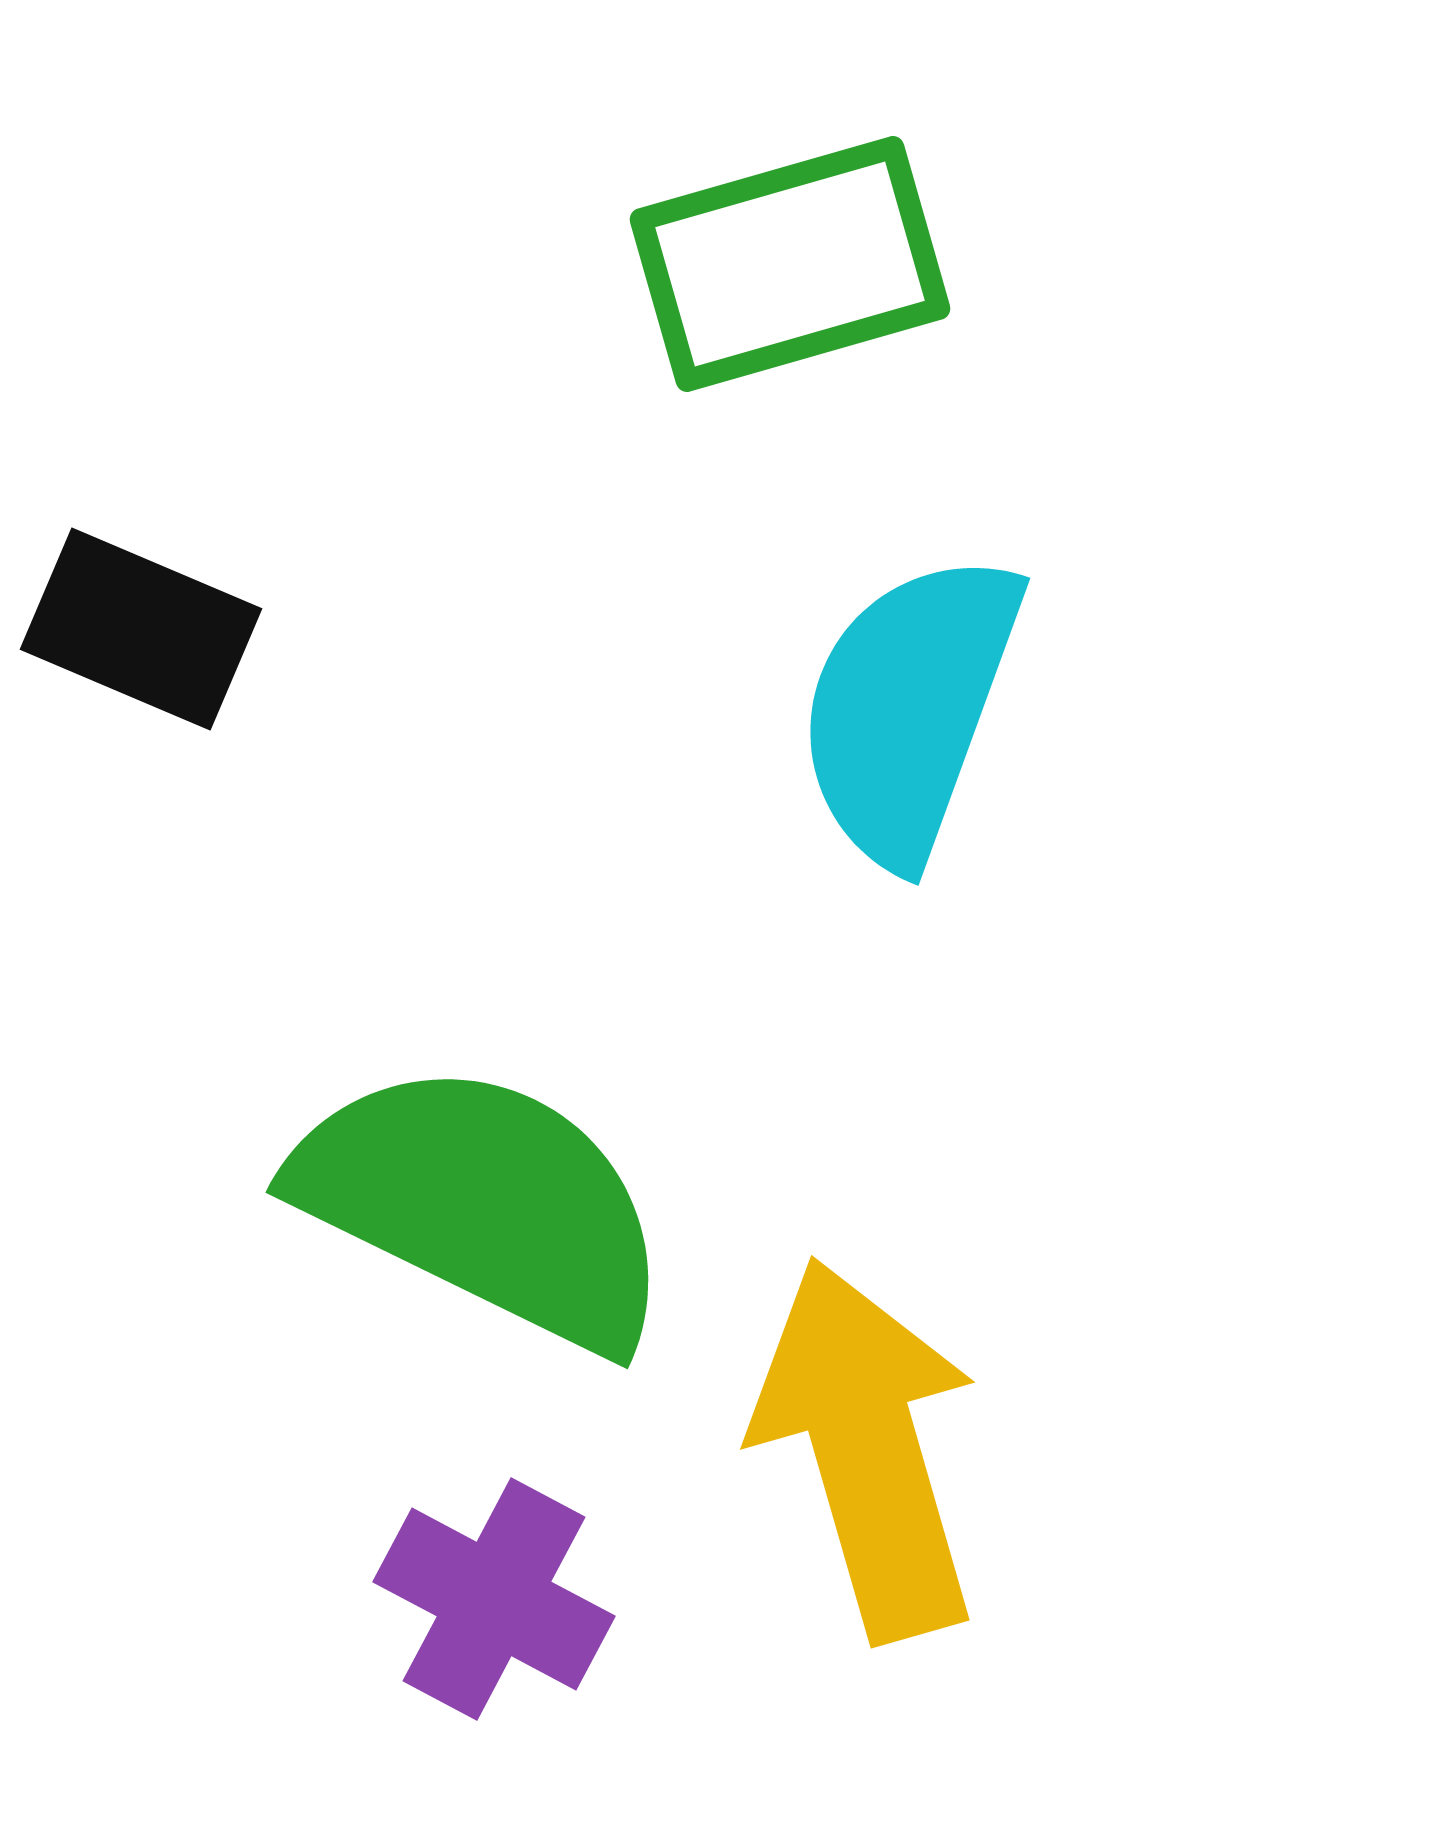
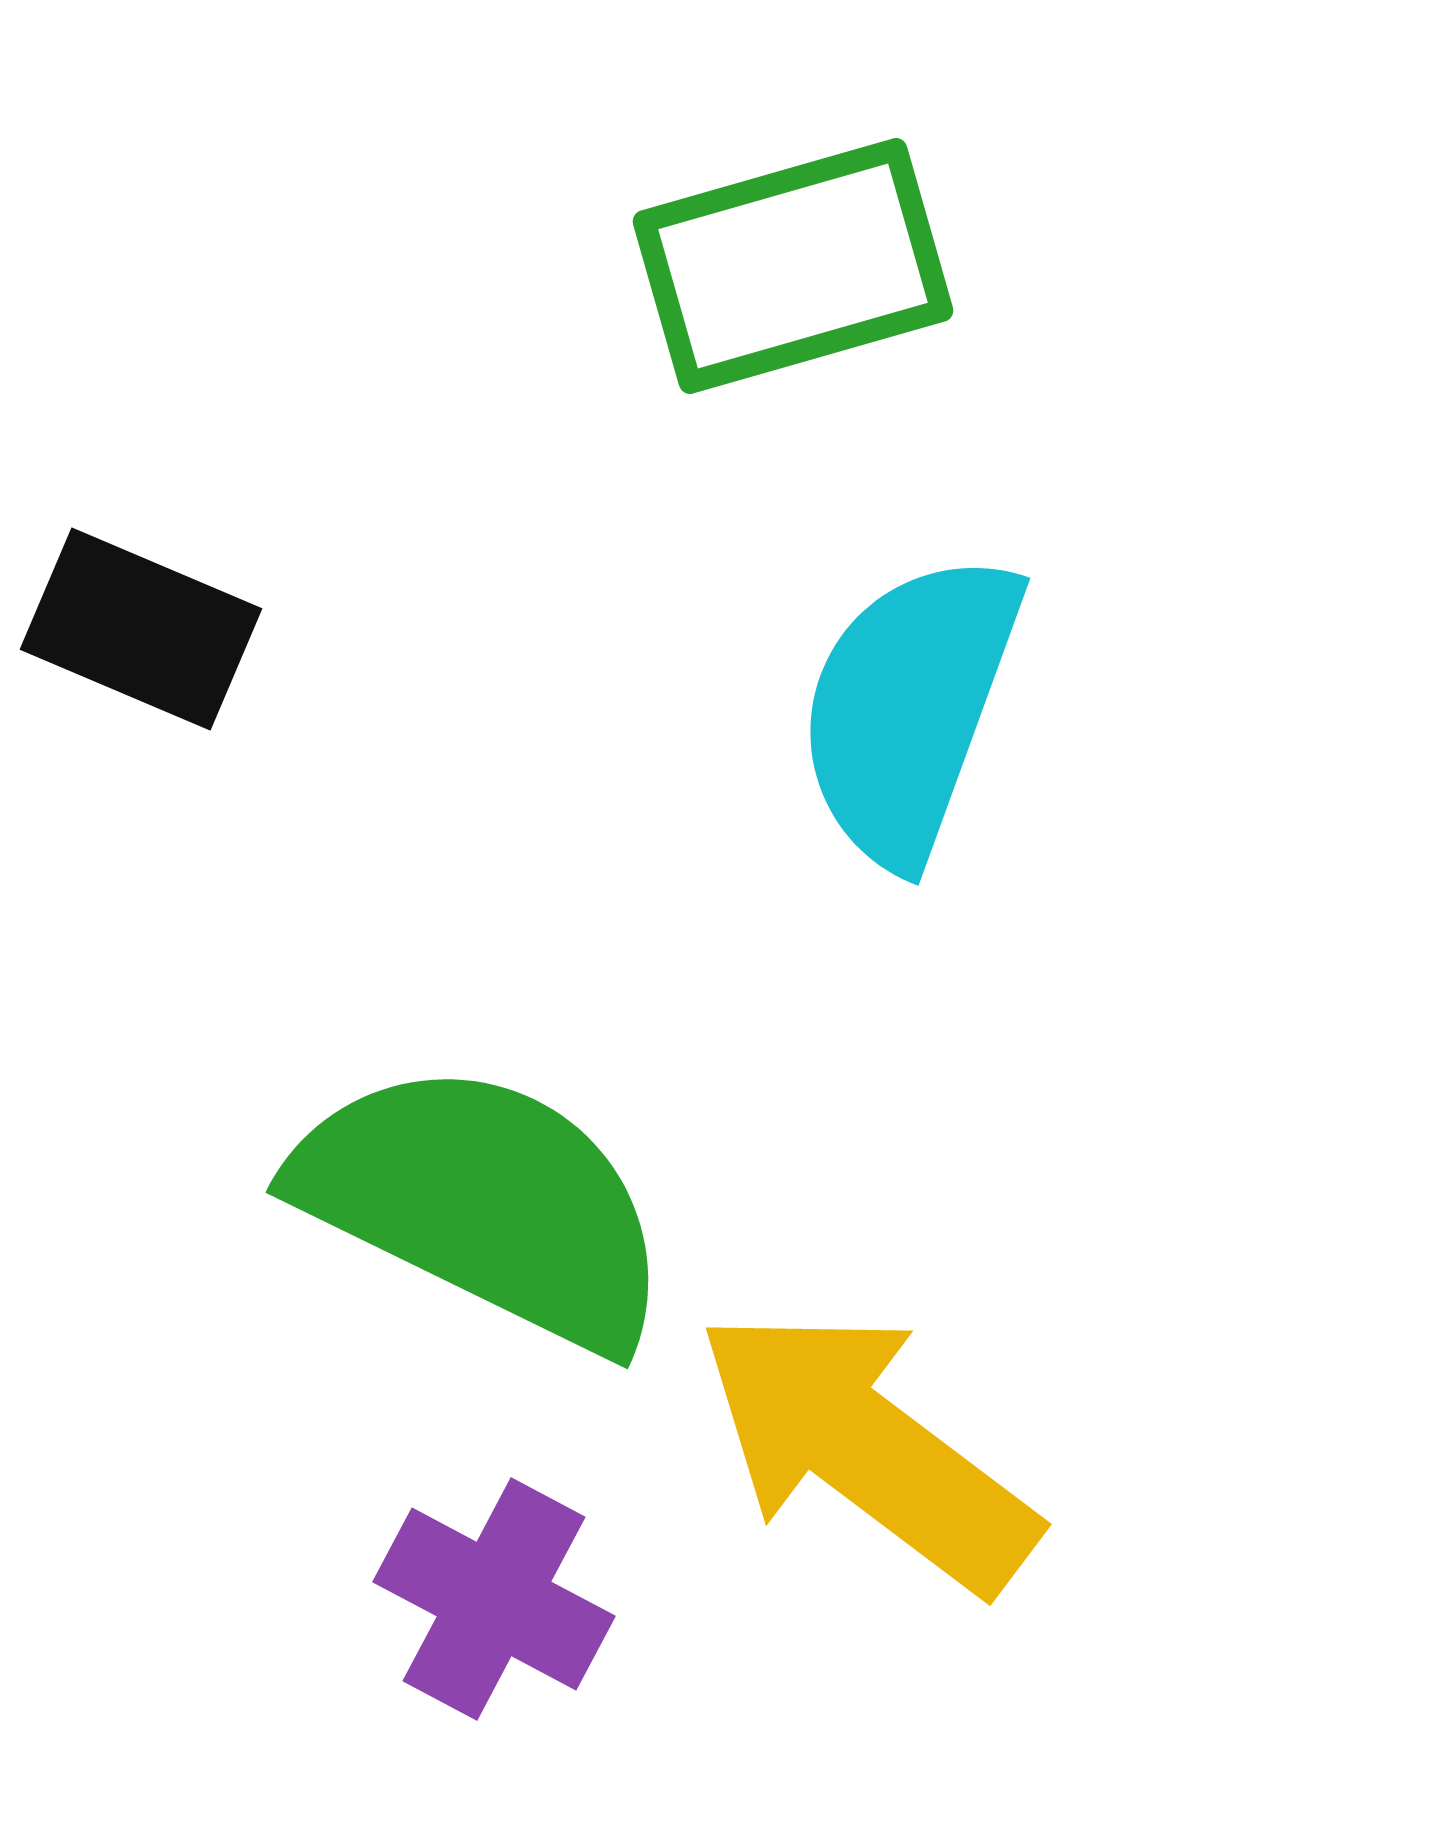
green rectangle: moved 3 px right, 2 px down
yellow arrow: rotated 37 degrees counterclockwise
